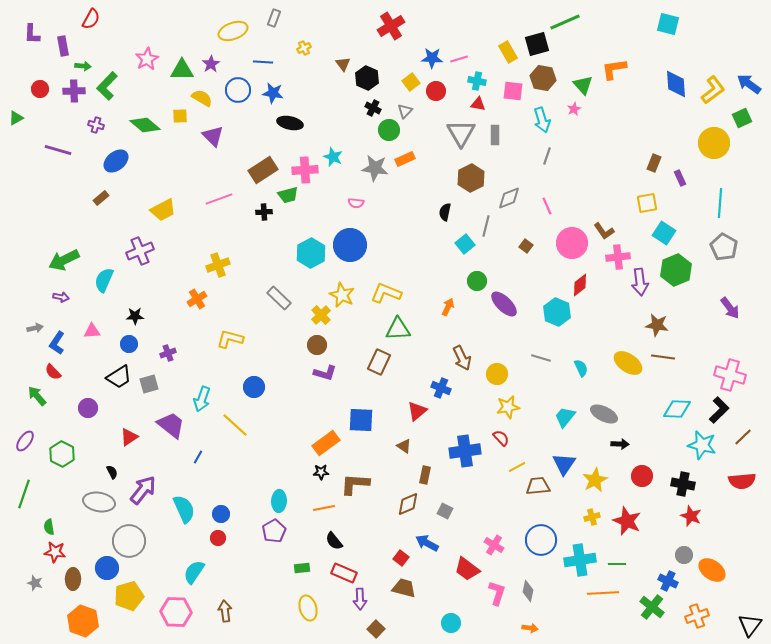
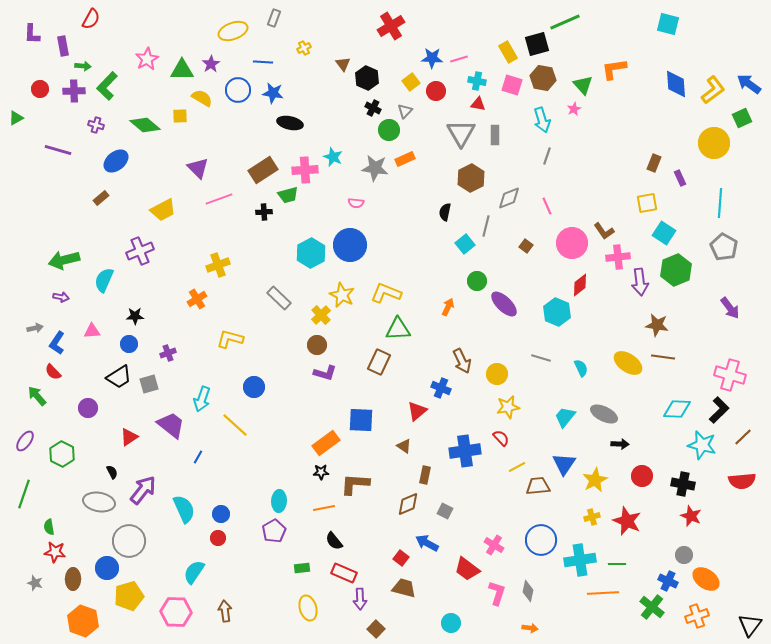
pink square at (513, 91): moved 1 px left, 6 px up; rotated 10 degrees clockwise
purple triangle at (213, 136): moved 15 px left, 32 px down
green arrow at (64, 260): rotated 12 degrees clockwise
brown arrow at (462, 358): moved 3 px down
orange ellipse at (712, 570): moved 6 px left, 9 px down
